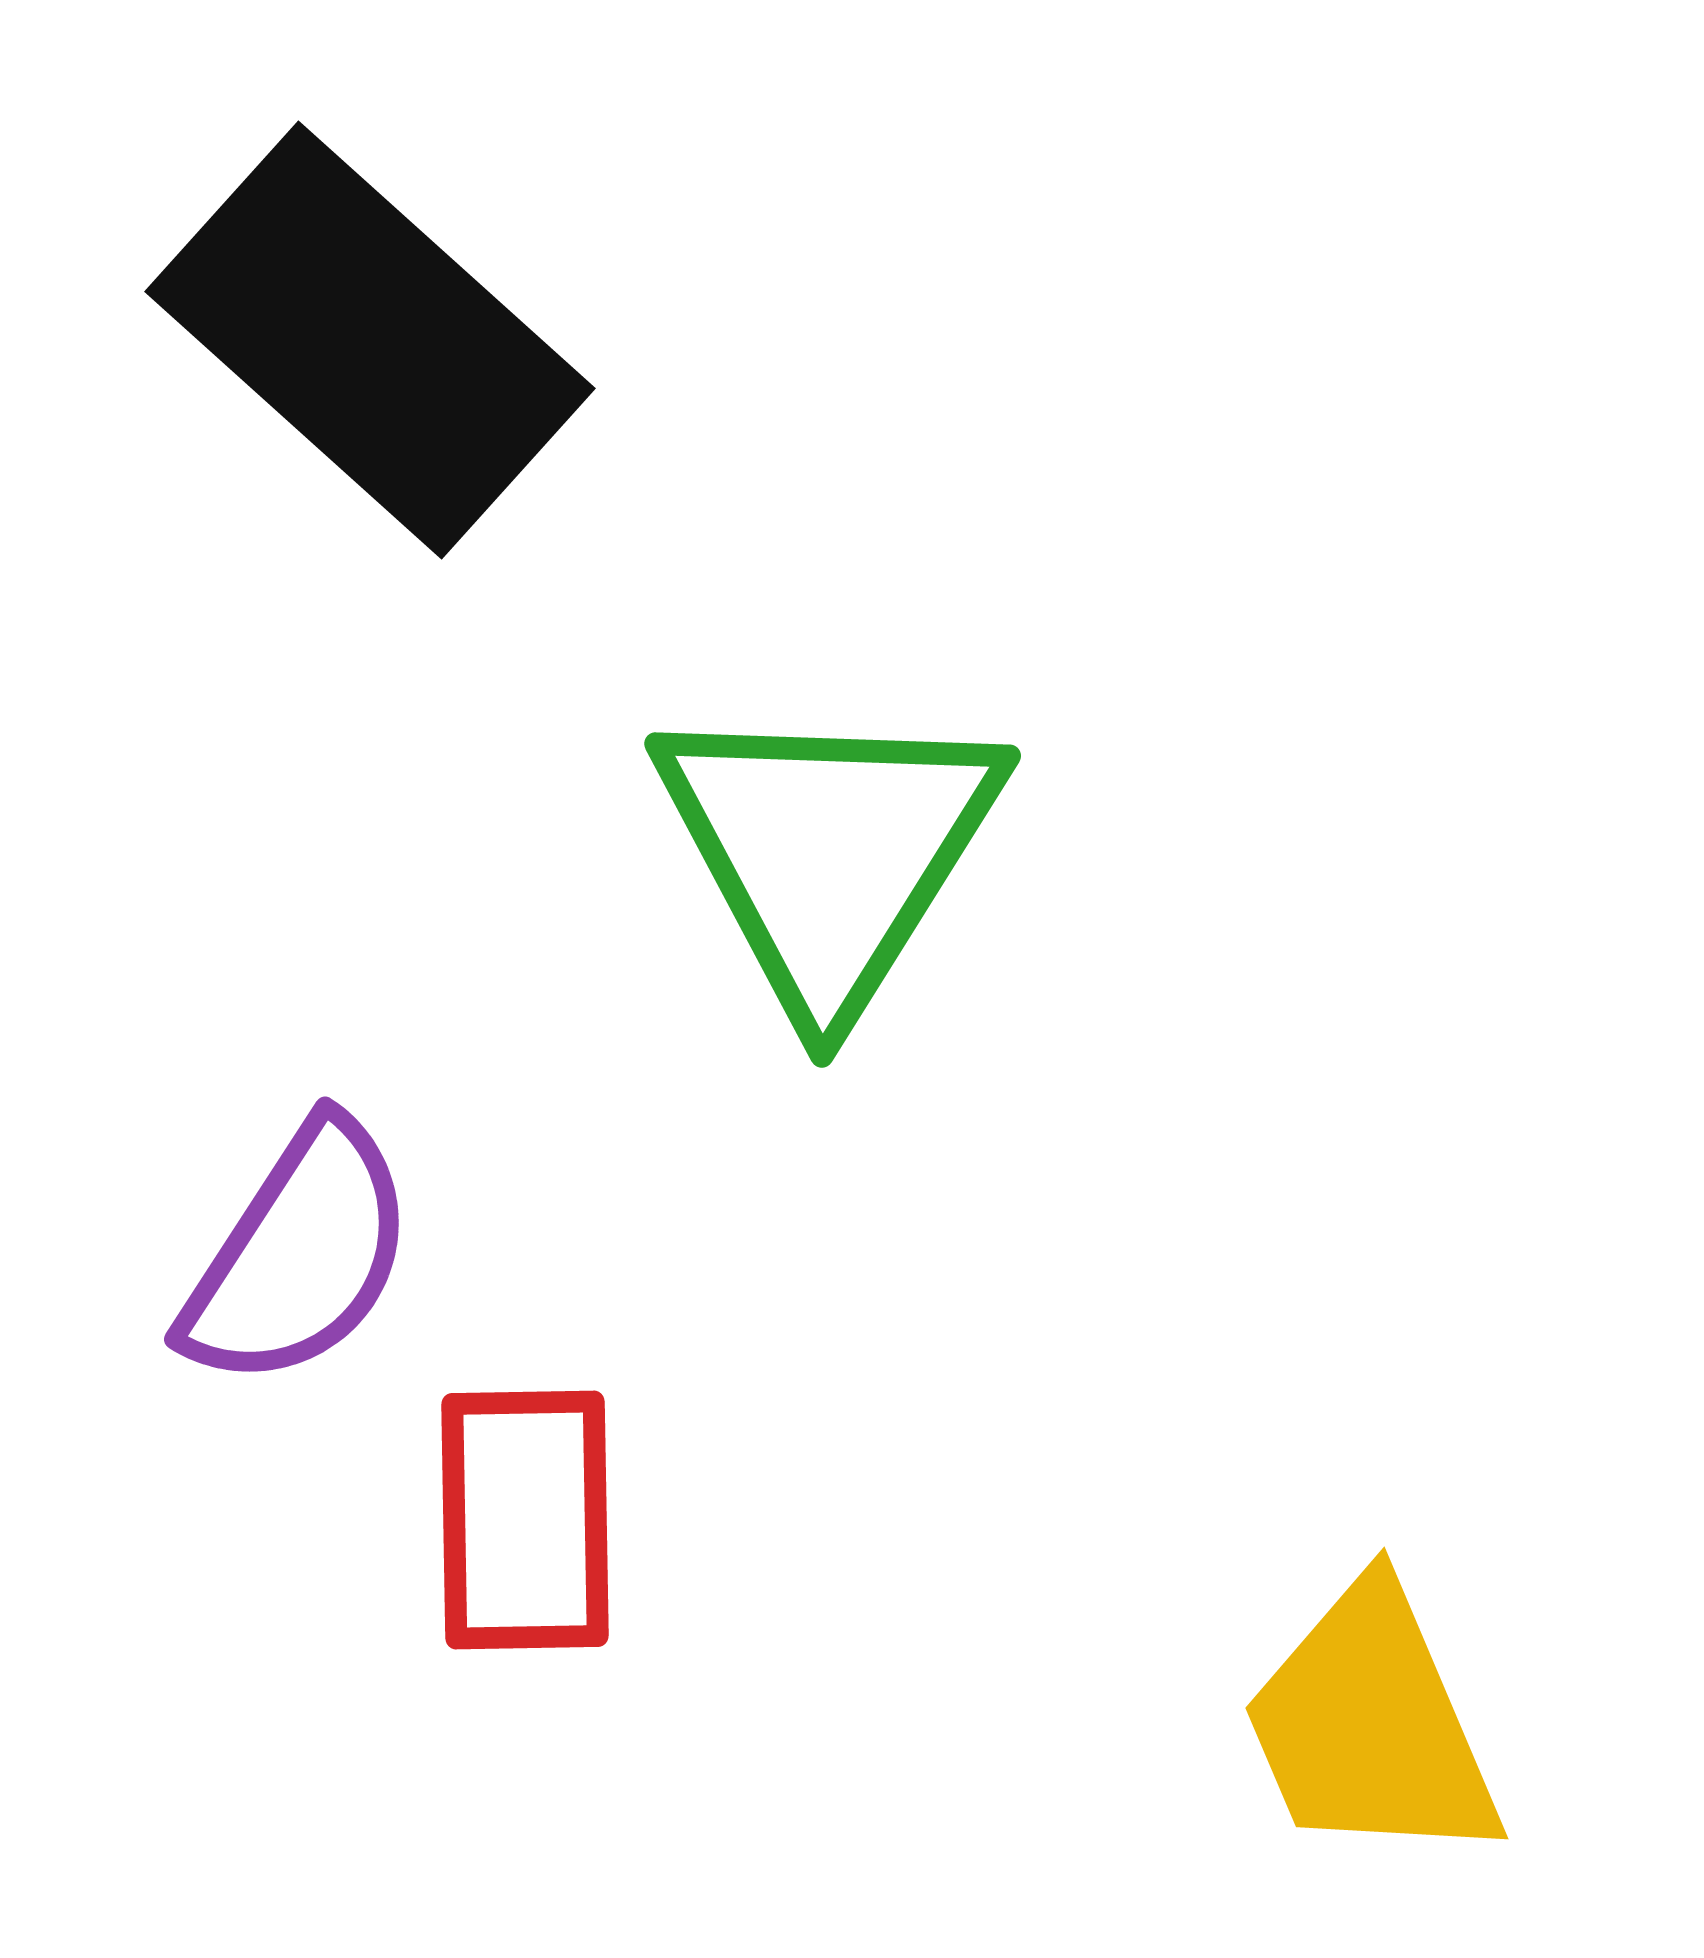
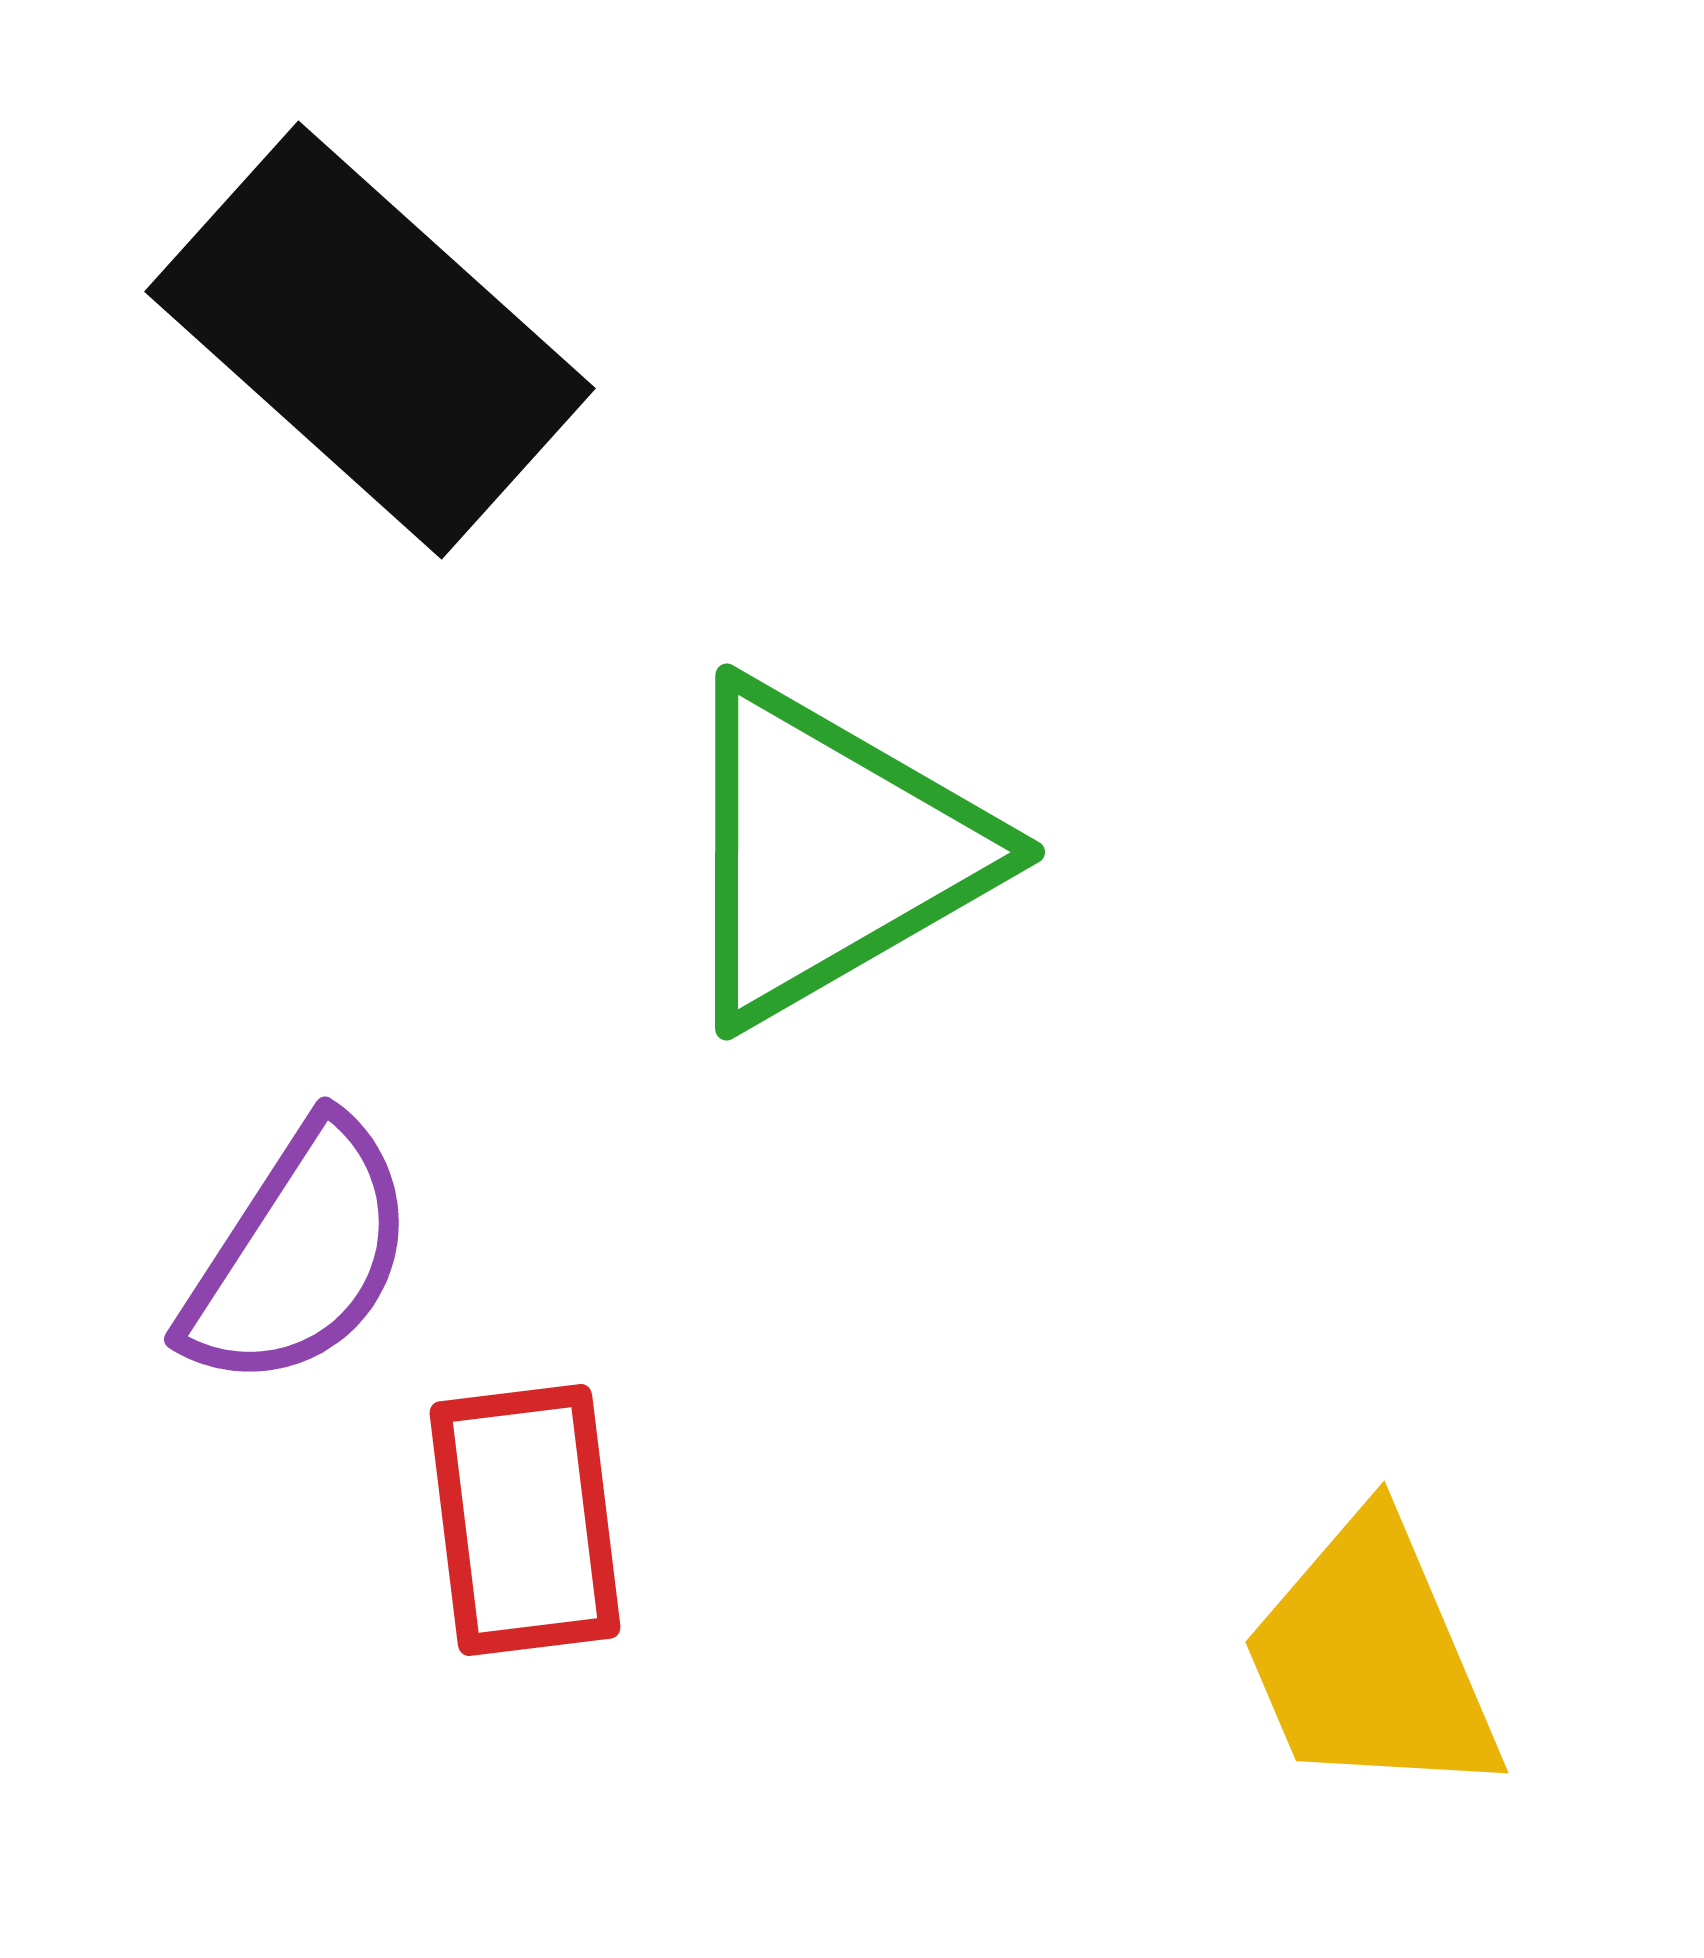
green triangle: rotated 28 degrees clockwise
red rectangle: rotated 6 degrees counterclockwise
yellow trapezoid: moved 66 px up
